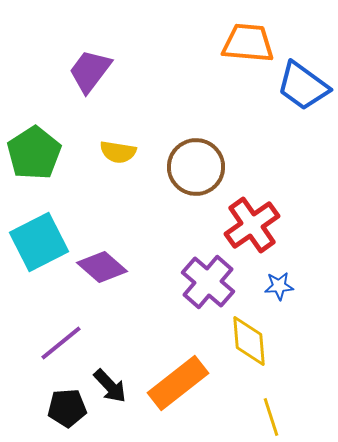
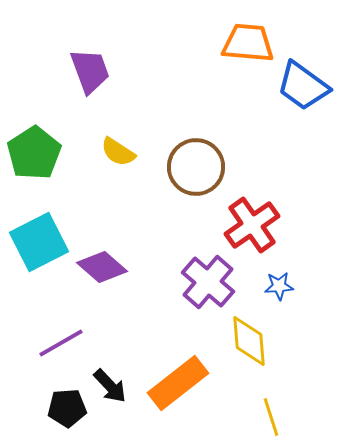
purple trapezoid: rotated 123 degrees clockwise
yellow semicircle: rotated 24 degrees clockwise
purple line: rotated 9 degrees clockwise
